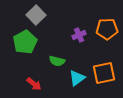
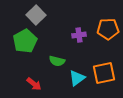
orange pentagon: moved 1 px right
purple cross: rotated 16 degrees clockwise
green pentagon: moved 1 px up
